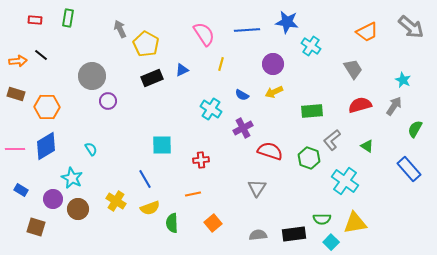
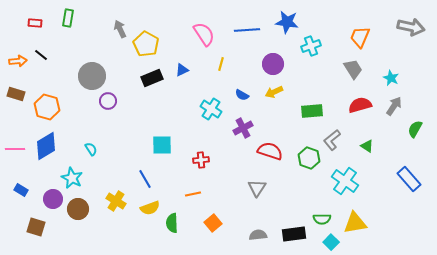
red rectangle at (35, 20): moved 3 px down
gray arrow at (411, 27): rotated 28 degrees counterclockwise
orange trapezoid at (367, 32): moved 7 px left, 5 px down; rotated 140 degrees clockwise
cyan cross at (311, 46): rotated 36 degrees clockwise
cyan star at (403, 80): moved 12 px left, 2 px up
orange hexagon at (47, 107): rotated 15 degrees clockwise
blue rectangle at (409, 169): moved 10 px down
